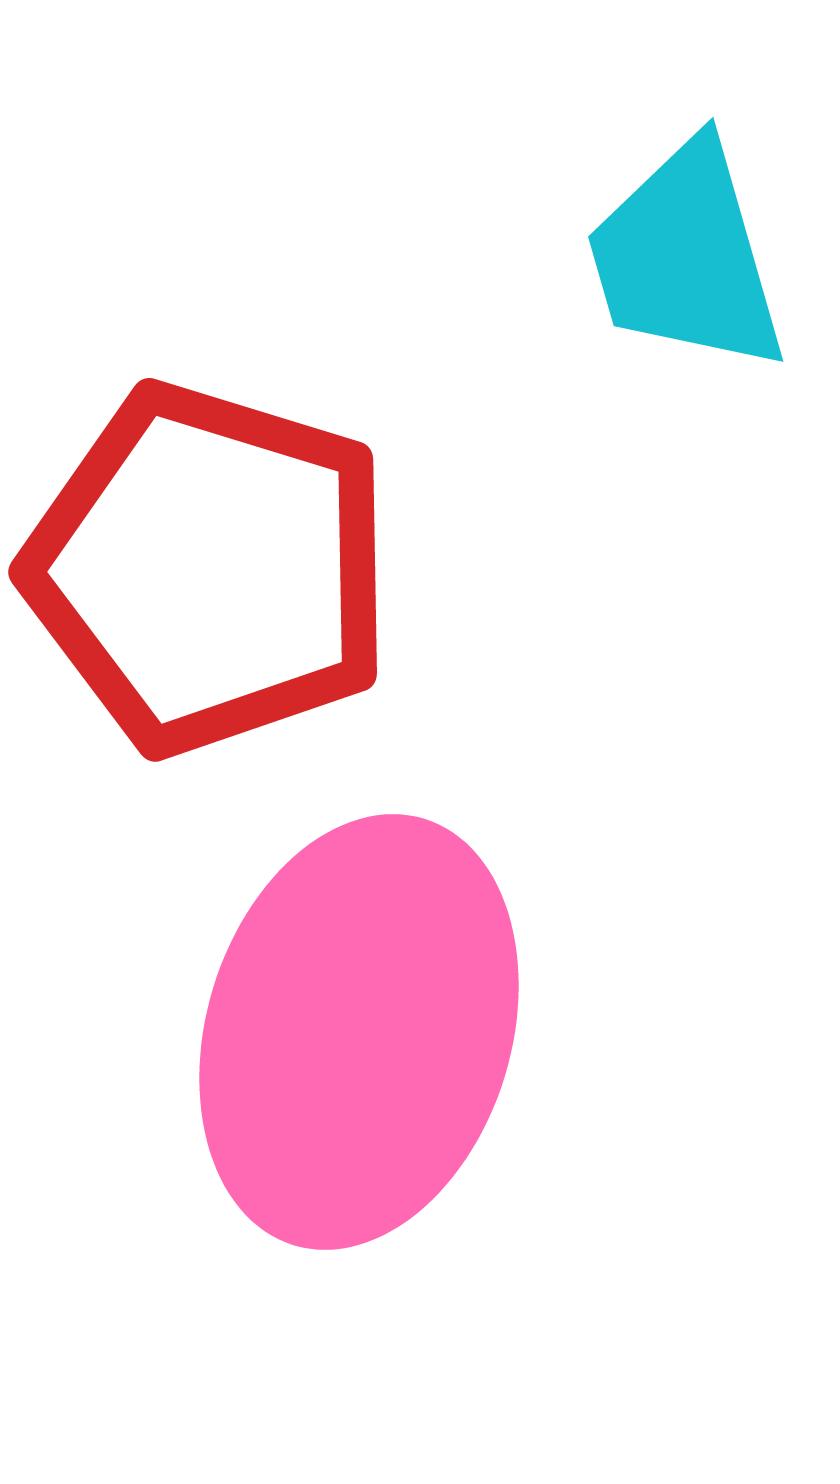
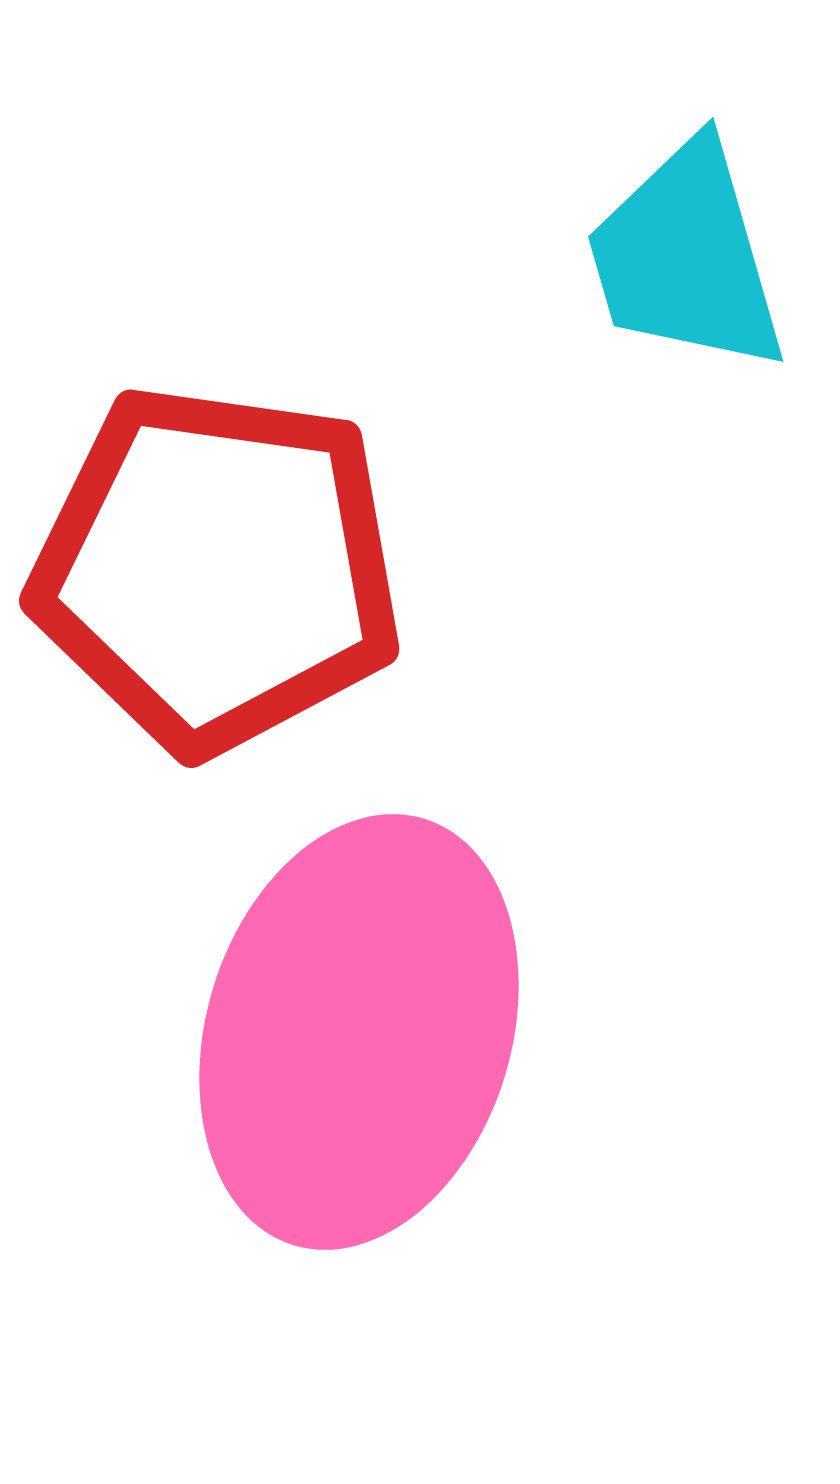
red pentagon: moved 8 px right; rotated 9 degrees counterclockwise
